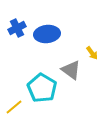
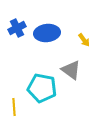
blue ellipse: moved 1 px up
yellow arrow: moved 8 px left, 13 px up
cyan pentagon: rotated 20 degrees counterclockwise
yellow line: rotated 54 degrees counterclockwise
